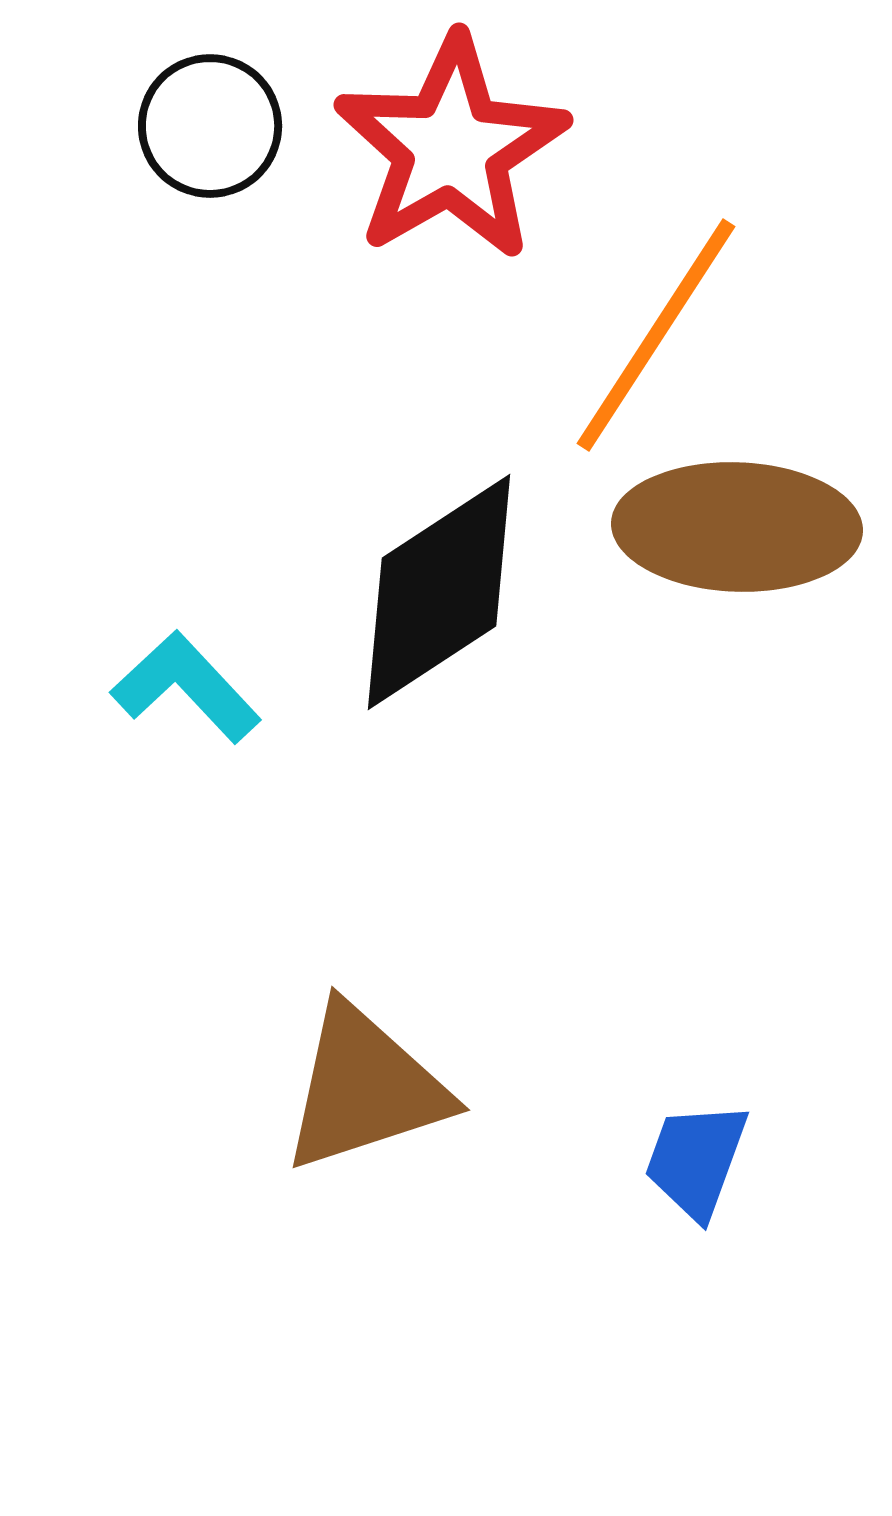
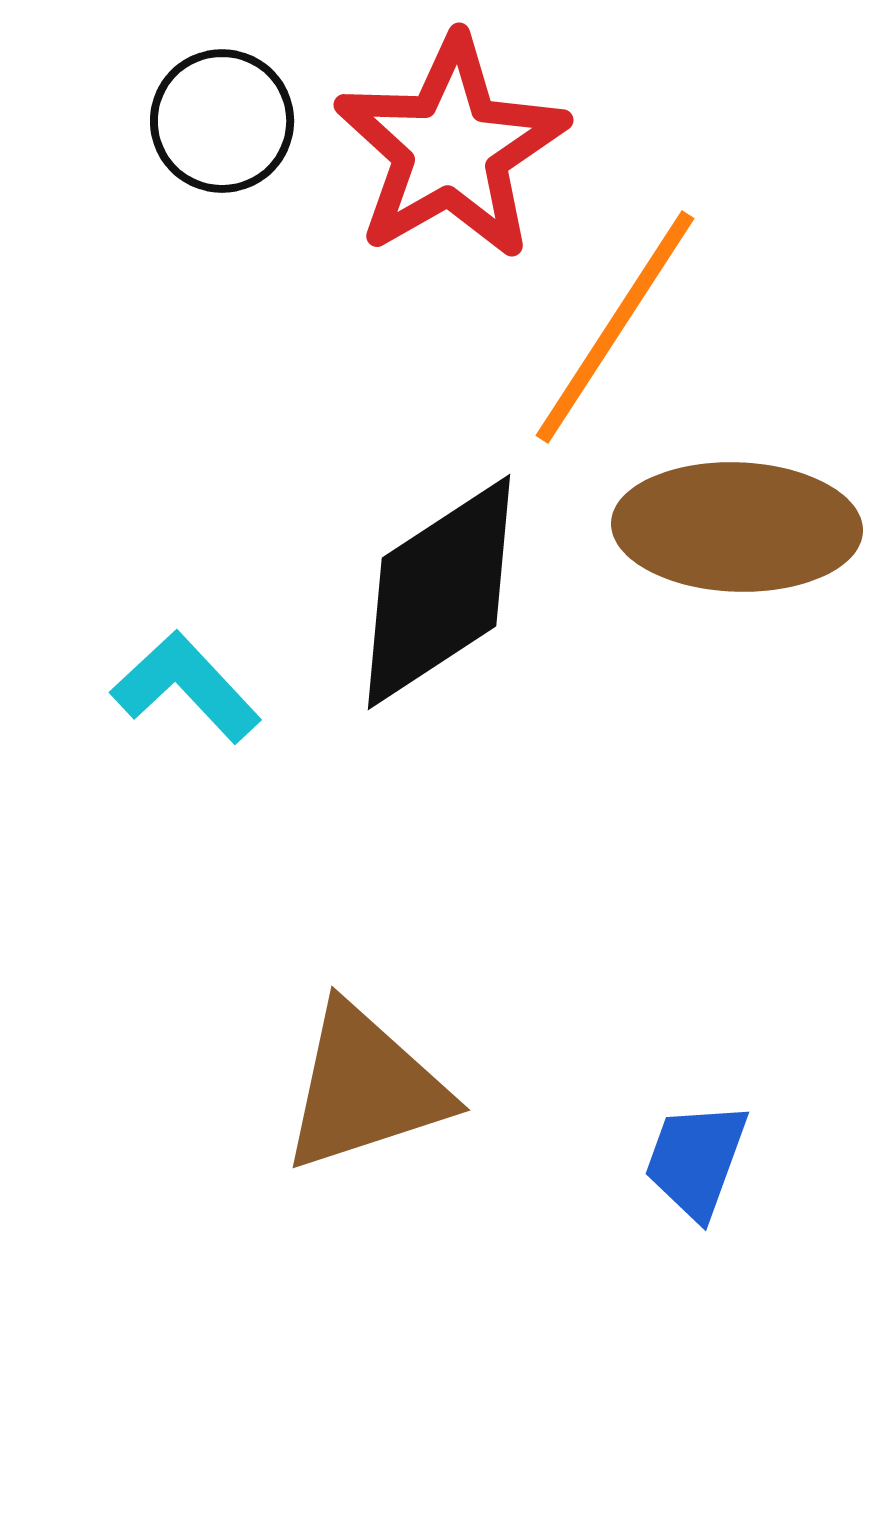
black circle: moved 12 px right, 5 px up
orange line: moved 41 px left, 8 px up
